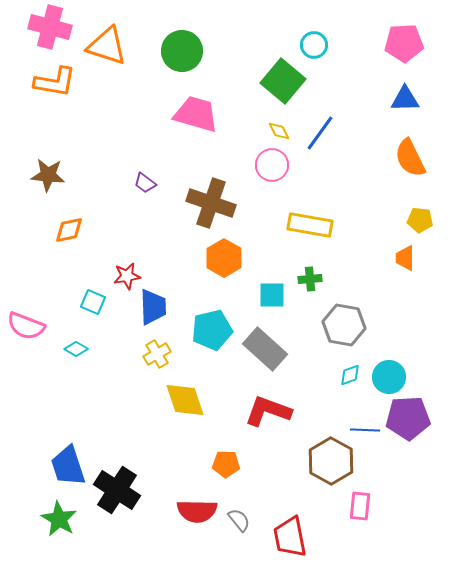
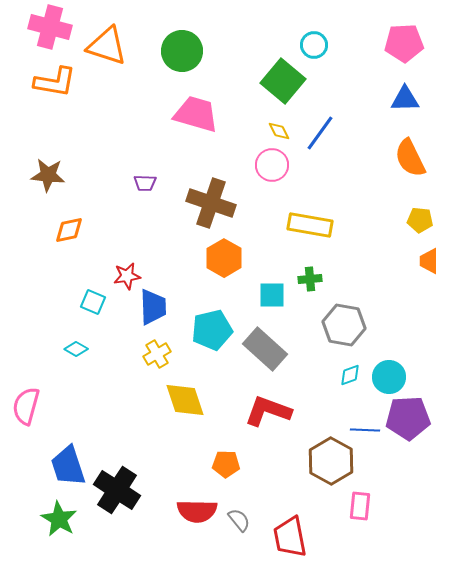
purple trapezoid at (145, 183): rotated 35 degrees counterclockwise
orange trapezoid at (405, 258): moved 24 px right, 3 px down
pink semicircle at (26, 326): moved 80 px down; rotated 84 degrees clockwise
